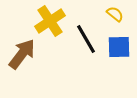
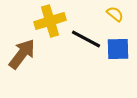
yellow cross: rotated 16 degrees clockwise
black line: rotated 32 degrees counterclockwise
blue square: moved 1 px left, 2 px down
